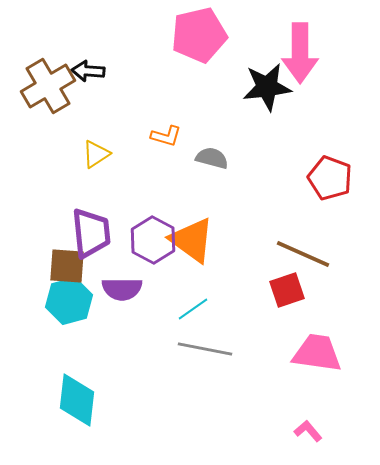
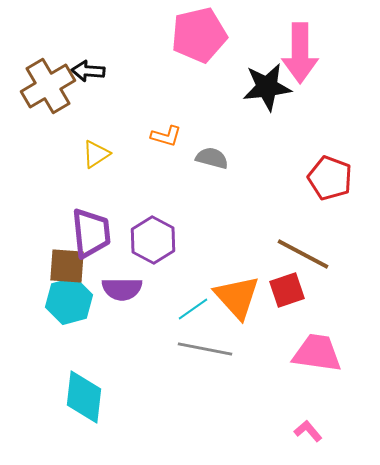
orange triangle: moved 45 px right, 57 px down; rotated 12 degrees clockwise
brown line: rotated 4 degrees clockwise
cyan diamond: moved 7 px right, 3 px up
